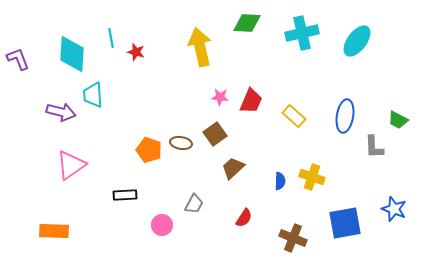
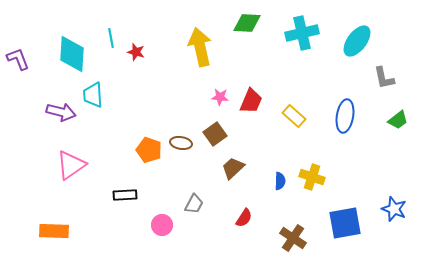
green trapezoid: rotated 65 degrees counterclockwise
gray L-shape: moved 10 px right, 69 px up; rotated 10 degrees counterclockwise
brown cross: rotated 12 degrees clockwise
